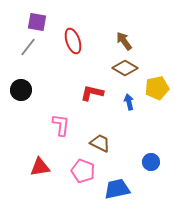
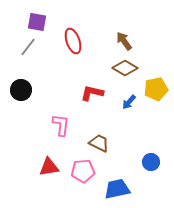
yellow pentagon: moved 1 px left, 1 px down
blue arrow: rotated 126 degrees counterclockwise
brown trapezoid: moved 1 px left
red triangle: moved 9 px right
pink pentagon: rotated 25 degrees counterclockwise
